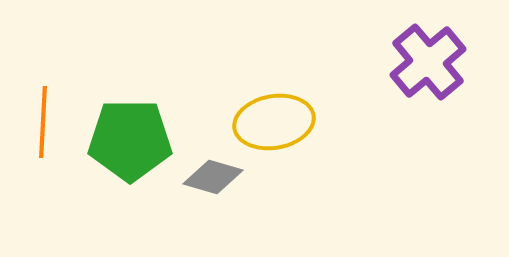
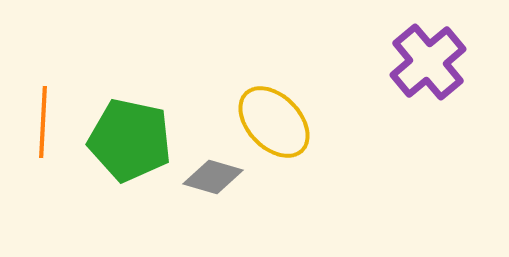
yellow ellipse: rotated 56 degrees clockwise
green pentagon: rotated 12 degrees clockwise
